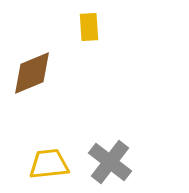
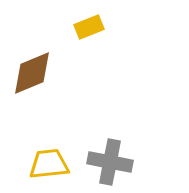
yellow rectangle: rotated 72 degrees clockwise
gray cross: rotated 27 degrees counterclockwise
